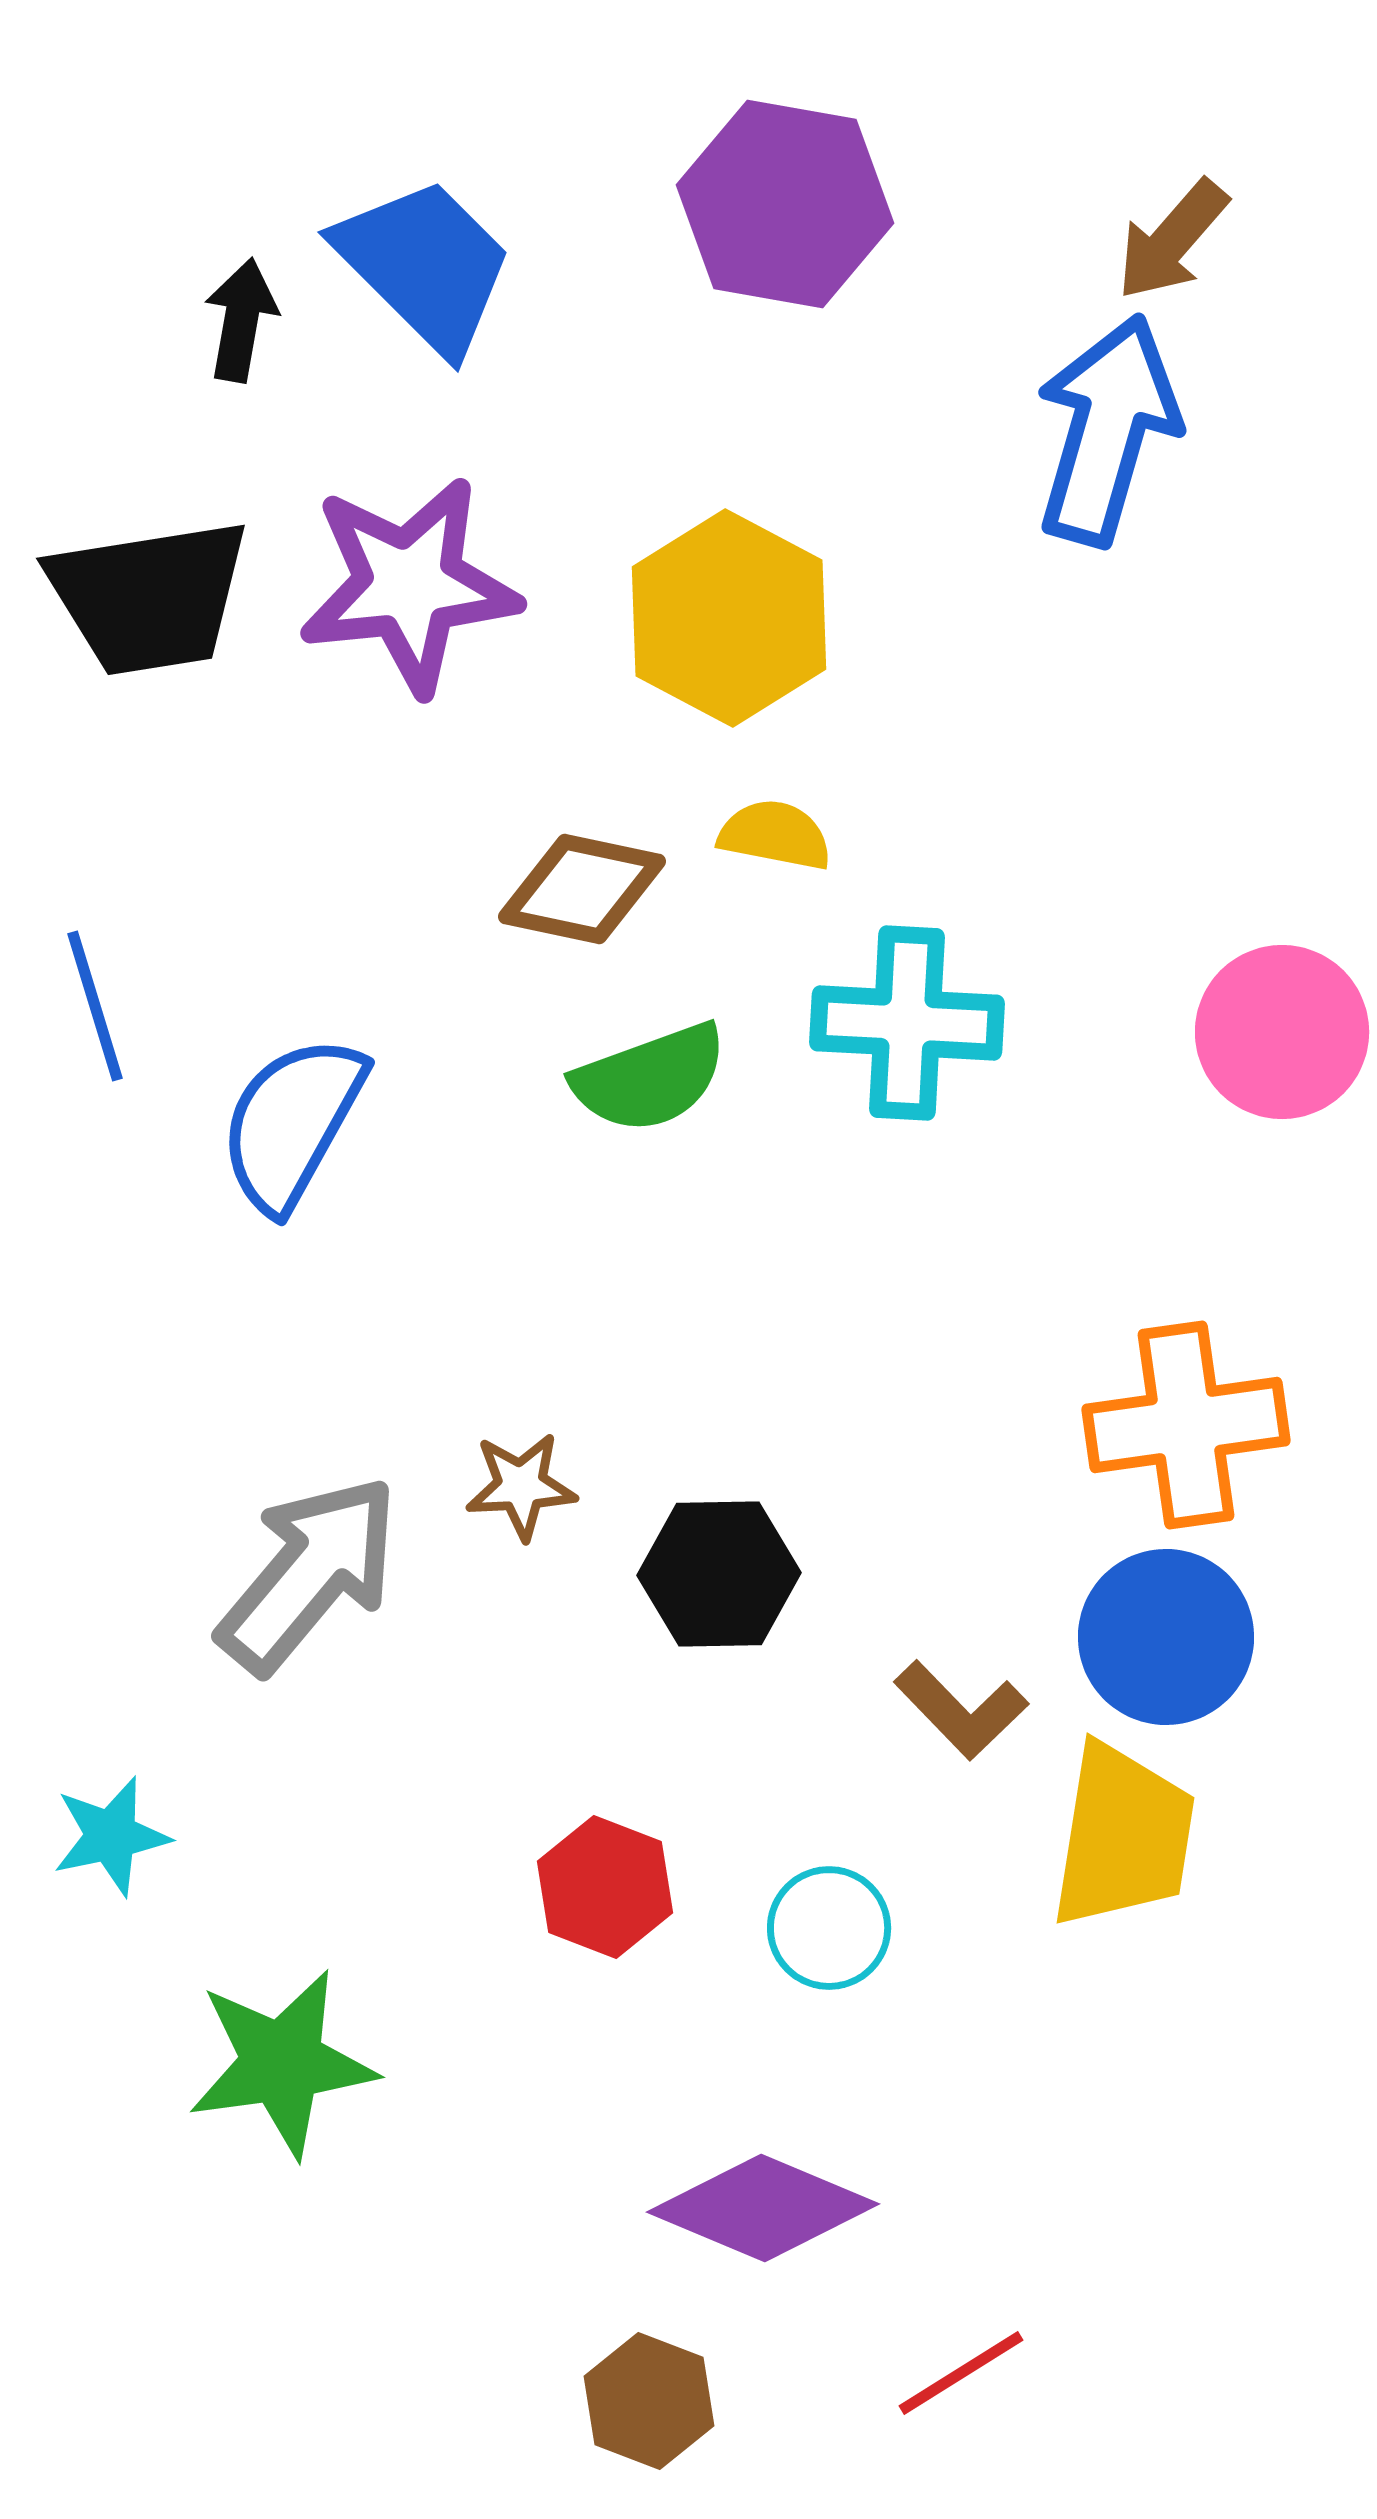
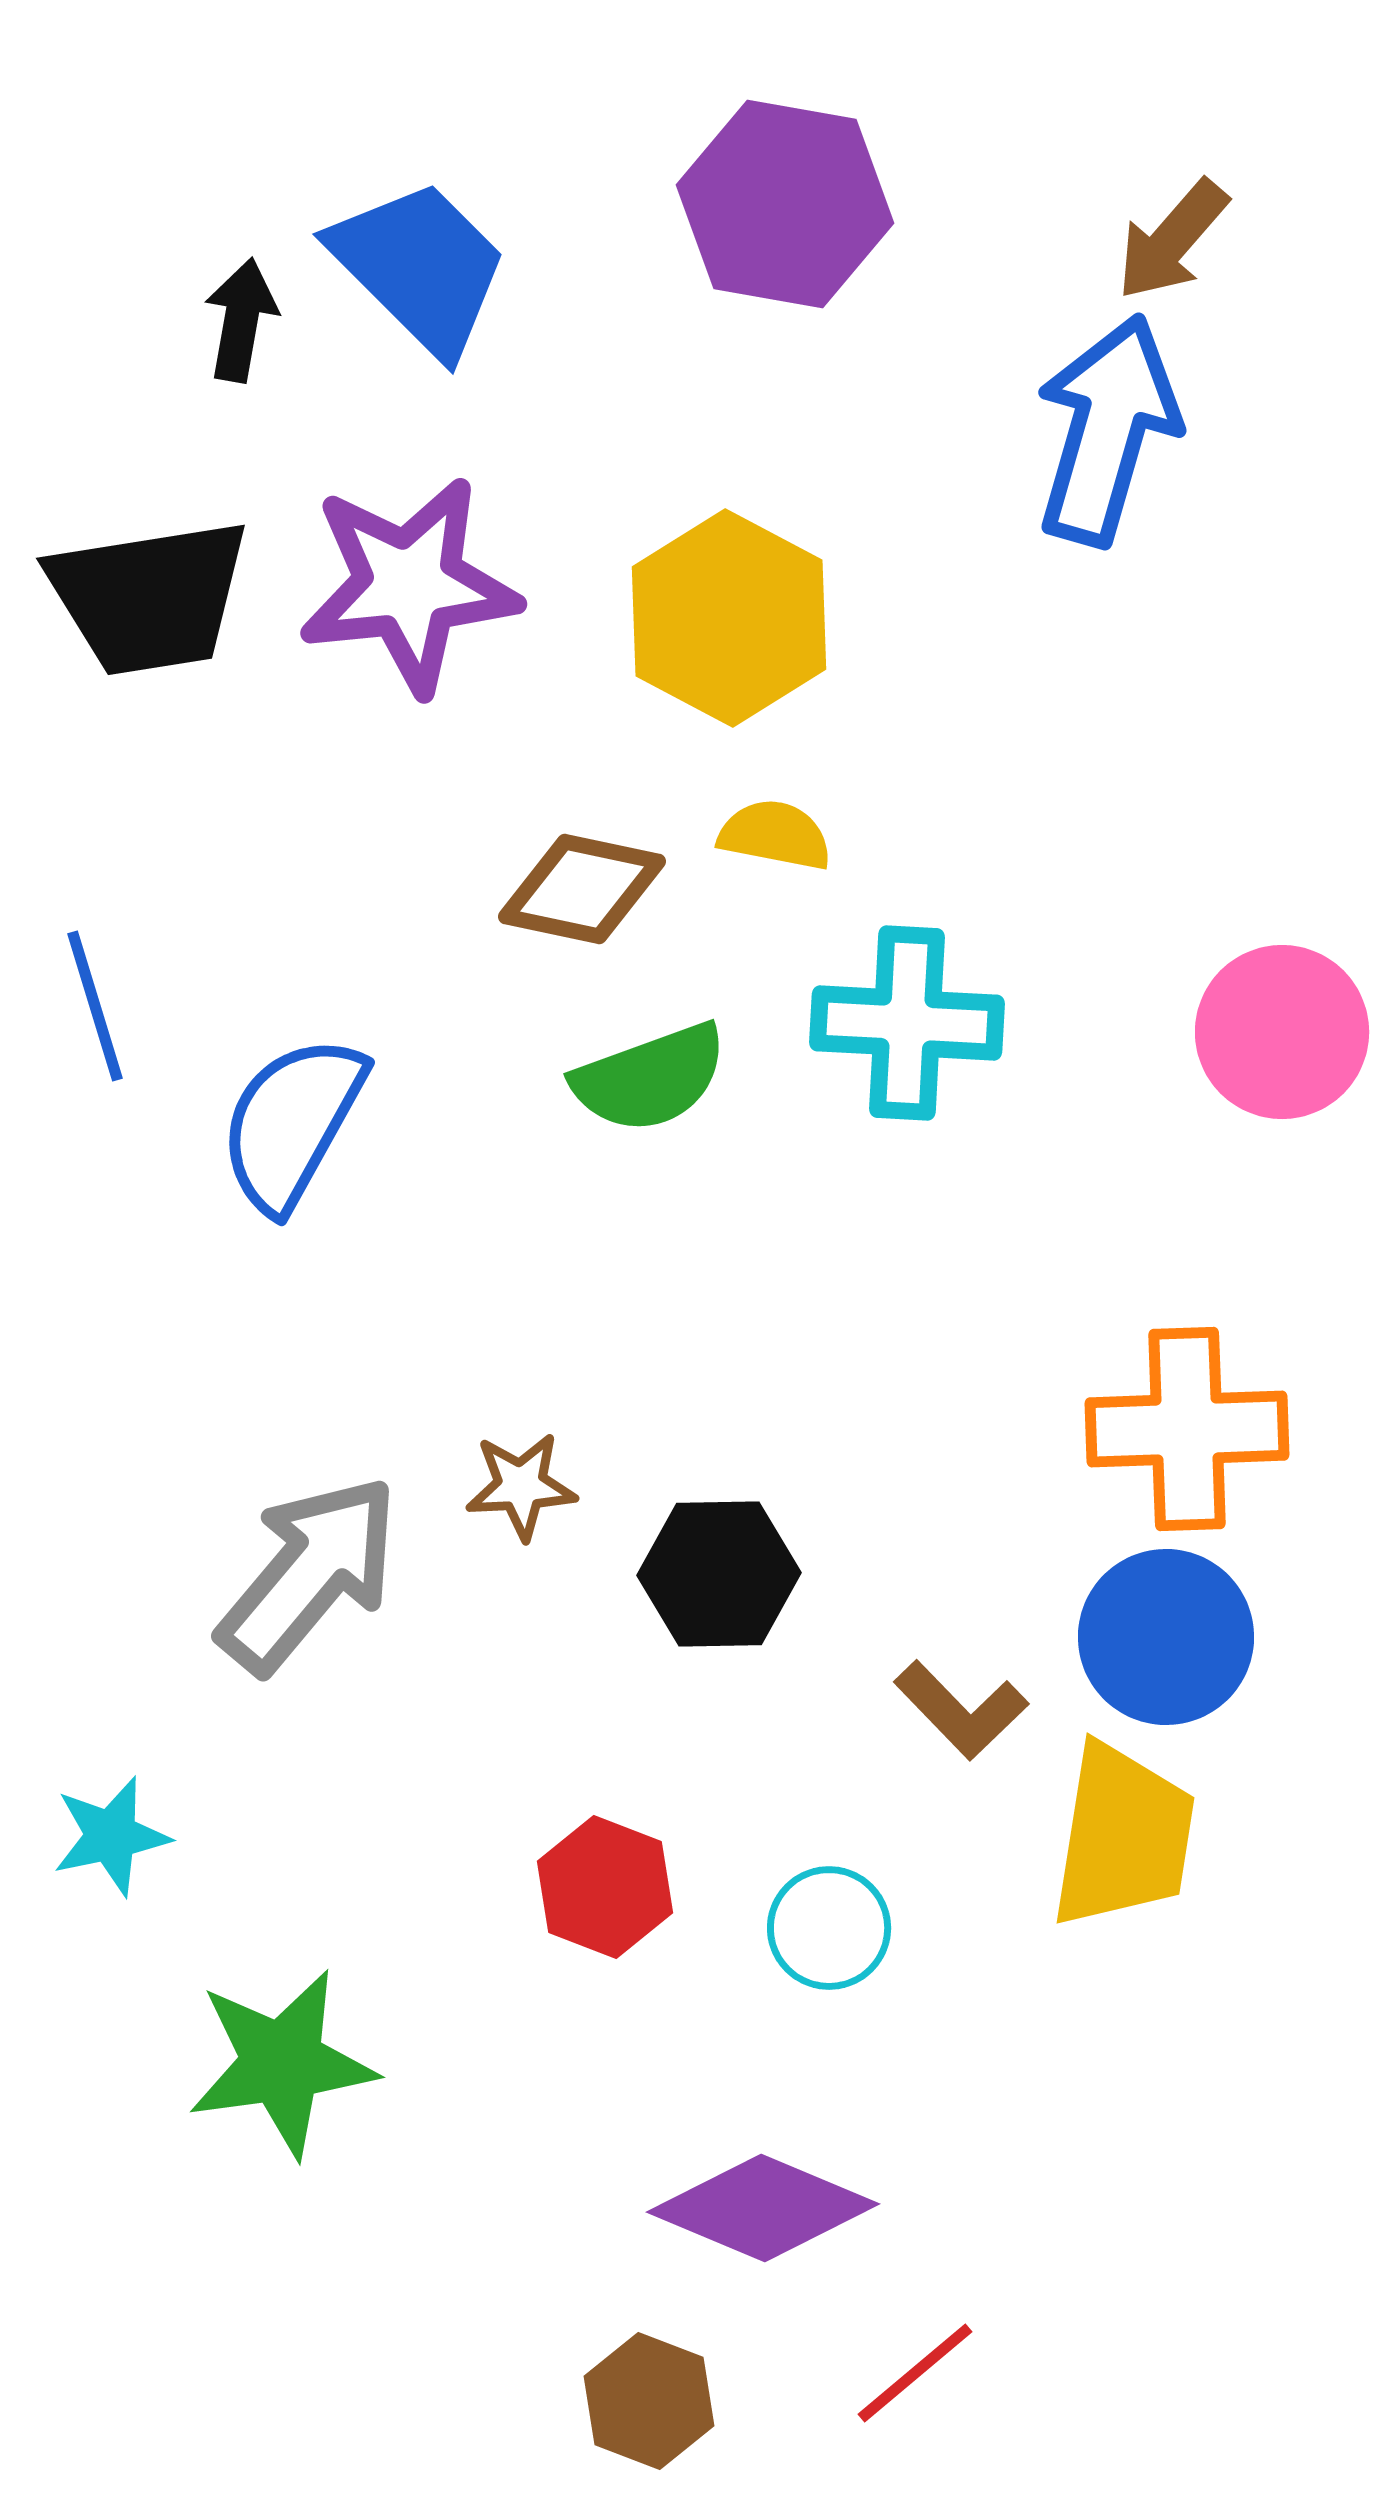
blue trapezoid: moved 5 px left, 2 px down
orange cross: moved 1 px right, 4 px down; rotated 6 degrees clockwise
red line: moved 46 px left; rotated 8 degrees counterclockwise
